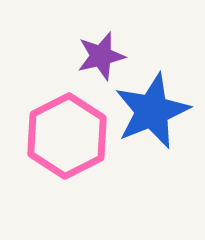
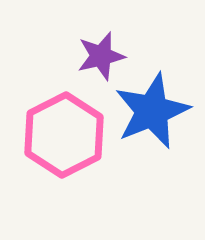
pink hexagon: moved 3 px left, 1 px up
